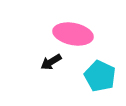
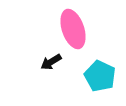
pink ellipse: moved 5 px up; rotated 60 degrees clockwise
